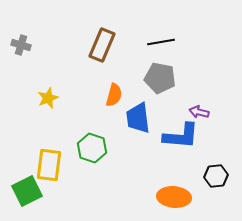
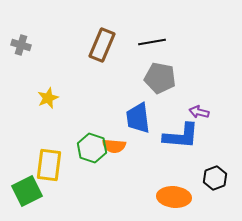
black line: moved 9 px left
orange semicircle: moved 51 px down; rotated 80 degrees clockwise
black hexagon: moved 1 px left, 2 px down; rotated 15 degrees counterclockwise
